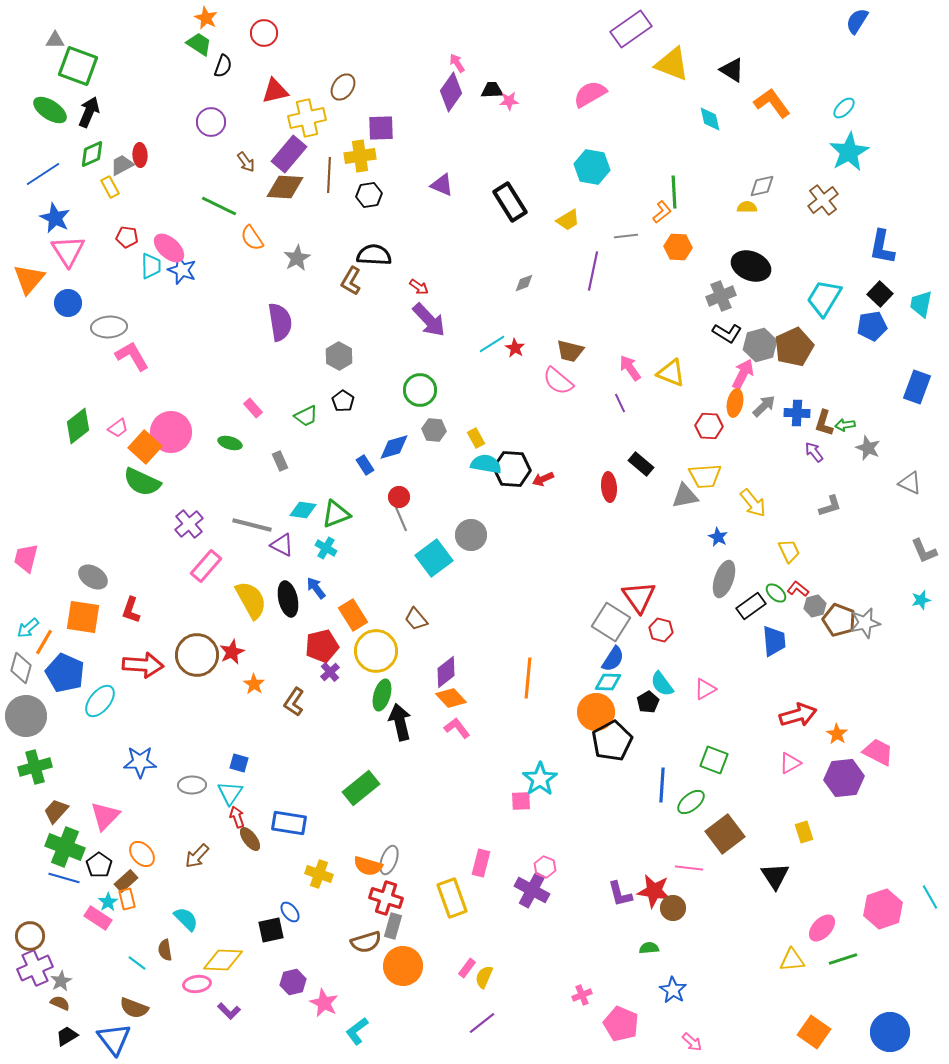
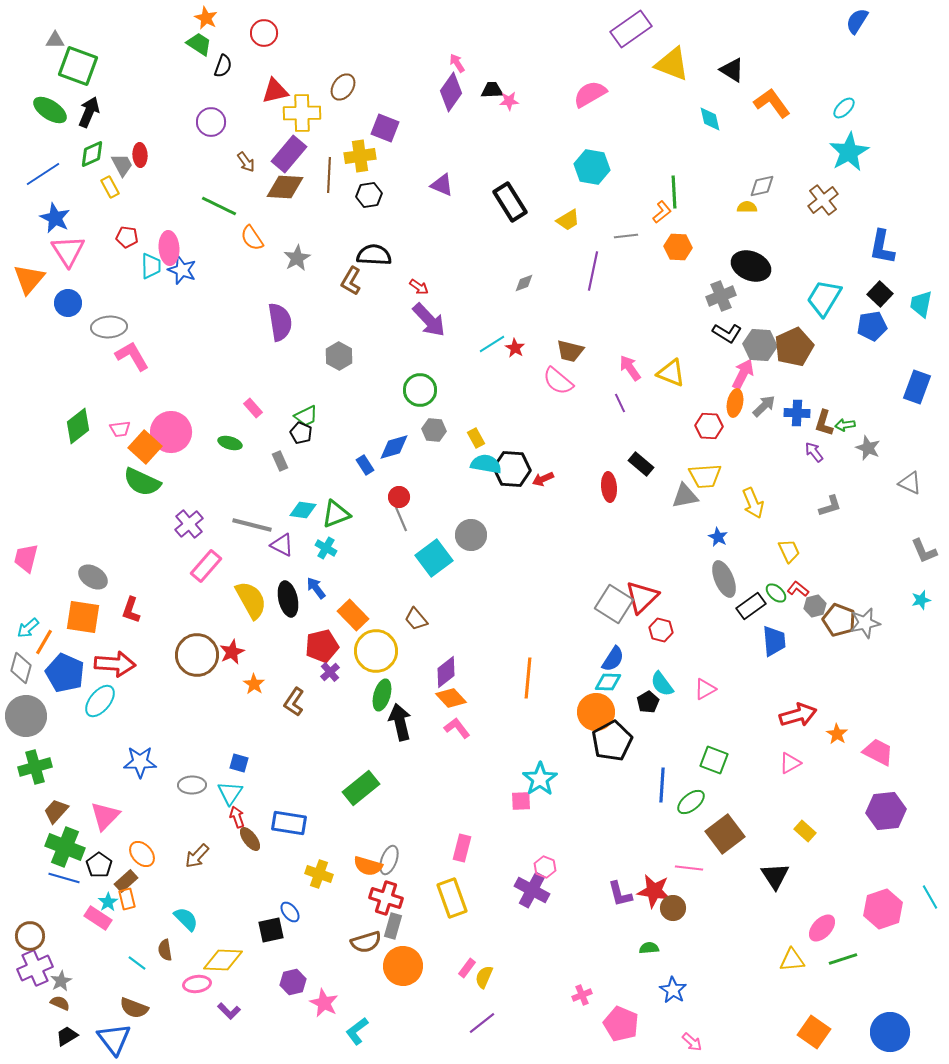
yellow cross at (307, 118): moved 5 px left, 5 px up; rotated 12 degrees clockwise
purple square at (381, 128): moved 4 px right; rotated 24 degrees clockwise
gray trapezoid at (122, 165): rotated 90 degrees clockwise
pink ellipse at (169, 248): rotated 44 degrees clockwise
gray hexagon at (760, 345): rotated 20 degrees clockwise
black pentagon at (343, 401): moved 42 px left, 32 px down; rotated 10 degrees counterclockwise
pink trapezoid at (118, 428): moved 2 px right, 1 px down; rotated 30 degrees clockwise
yellow arrow at (753, 503): rotated 16 degrees clockwise
gray ellipse at (724, 579): rotated 42 degrees counterclockwise
red triangle at (639, 597): moved 3 px right; rotated 21 degrees clockwise
orange rectangle at (353, 615): rotated 12 degrees counterclockwise
gray square at (611, 622): moved 3 px right, 18 px up
red arrow at (143, 665): moved 28 px left, 1 px up
purple hexagon at (844, 778): moved 42 px right, 33 px down
yellow rectangle at (804, 832): moved 1 px right, 1 px up; rotated 30 degrees counterclockwise
pink rectangle at (481, 863): moved 19 px left, 15 px up
